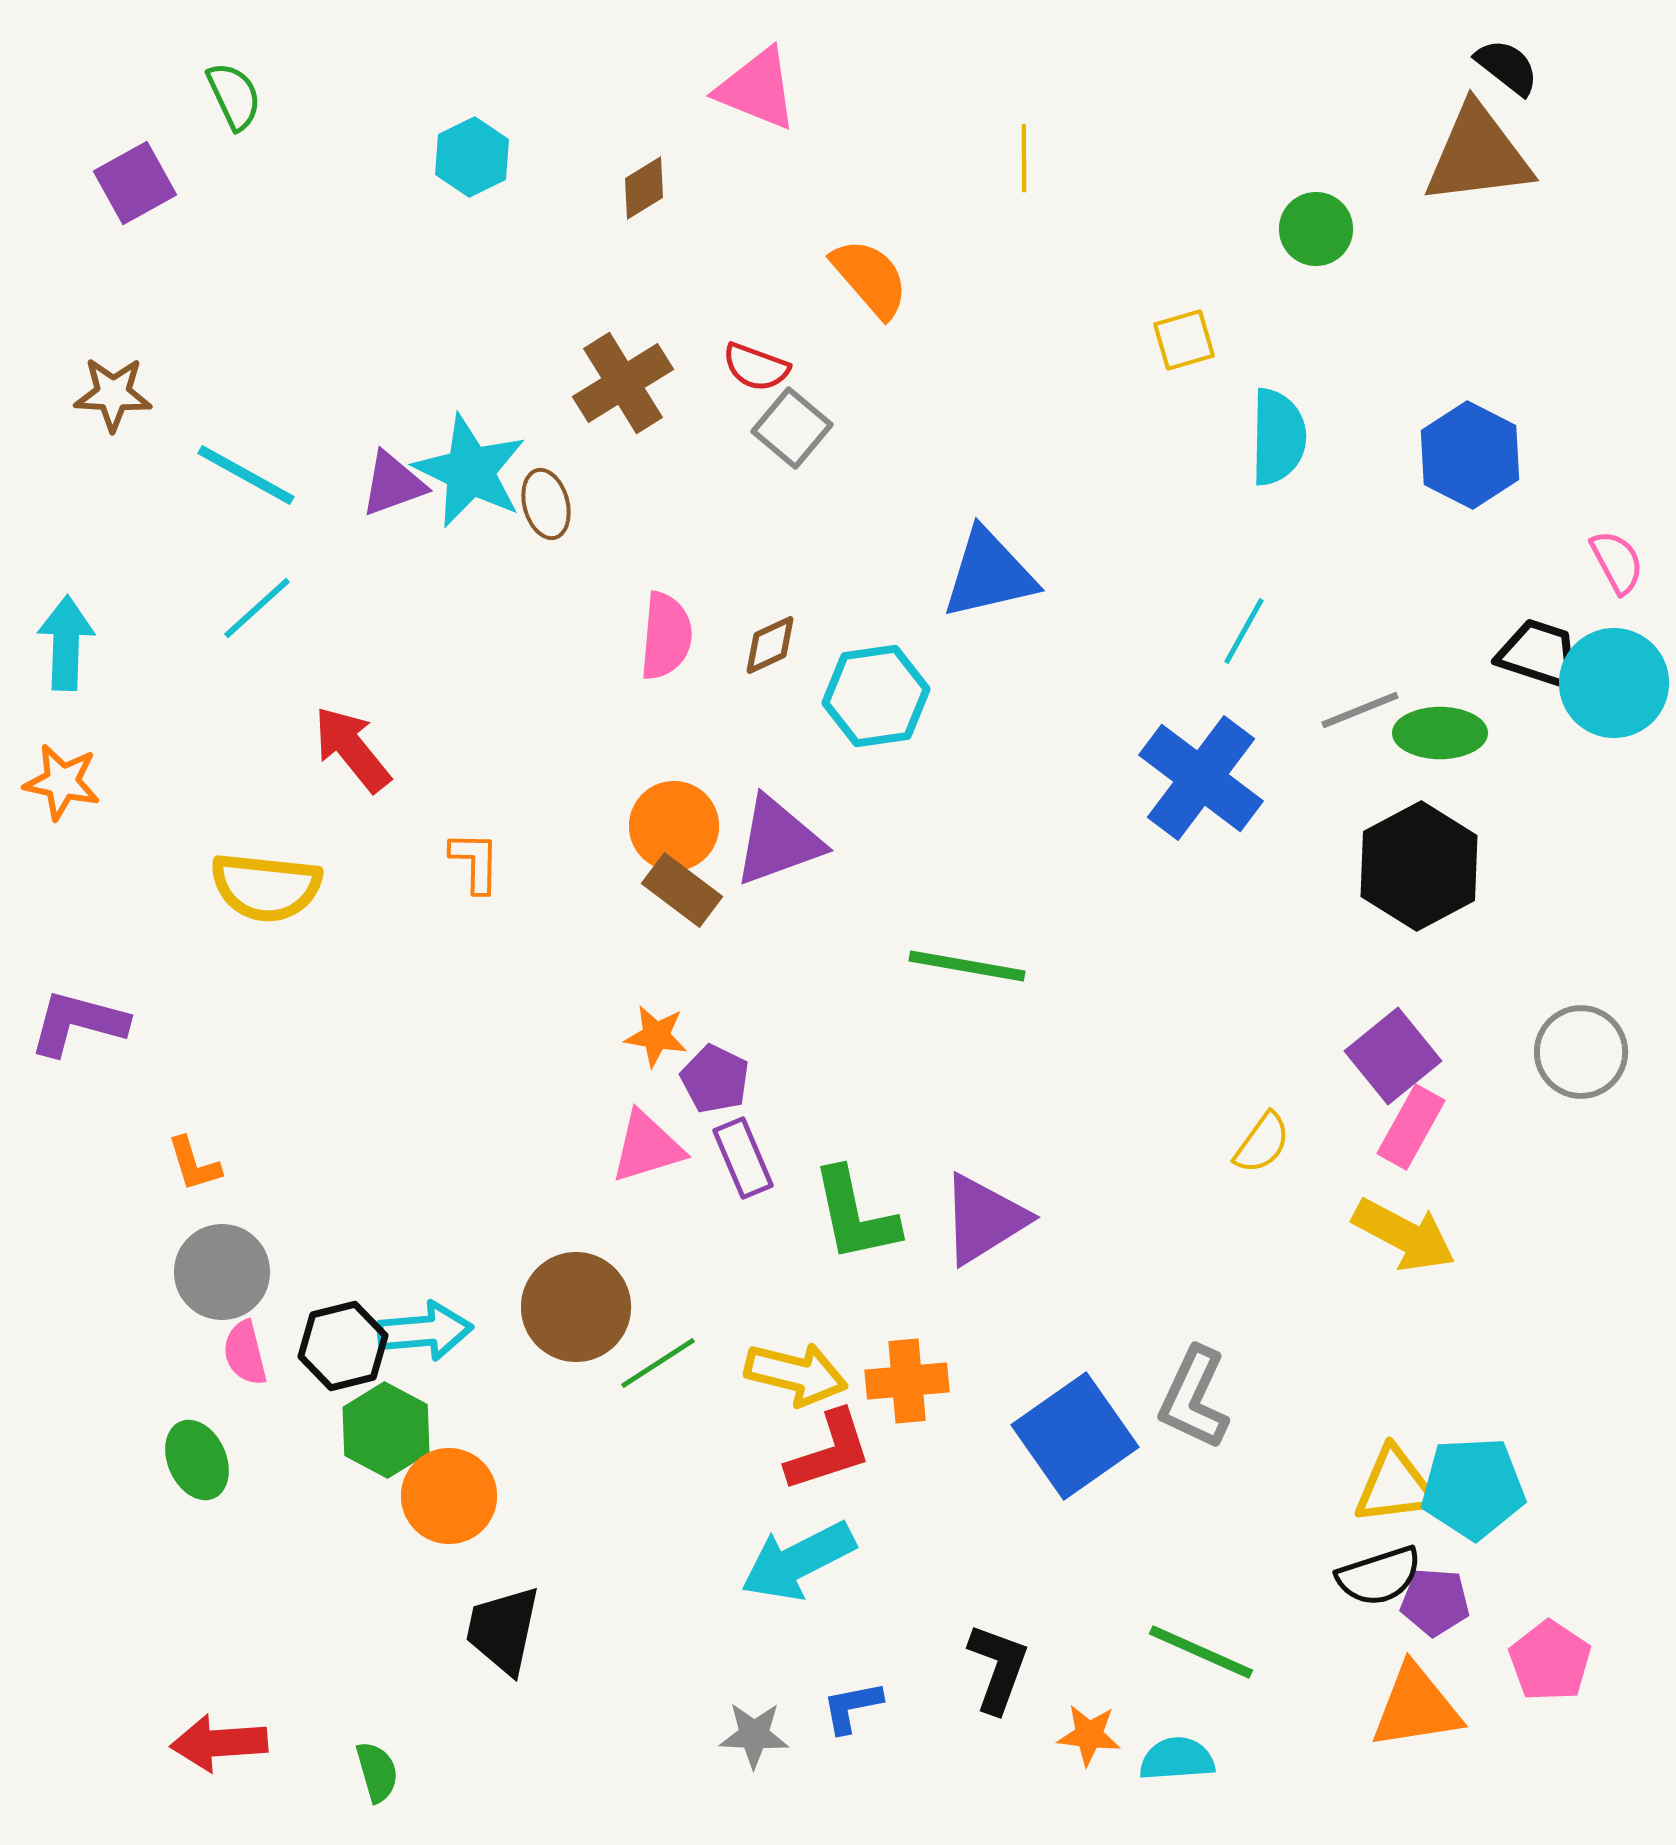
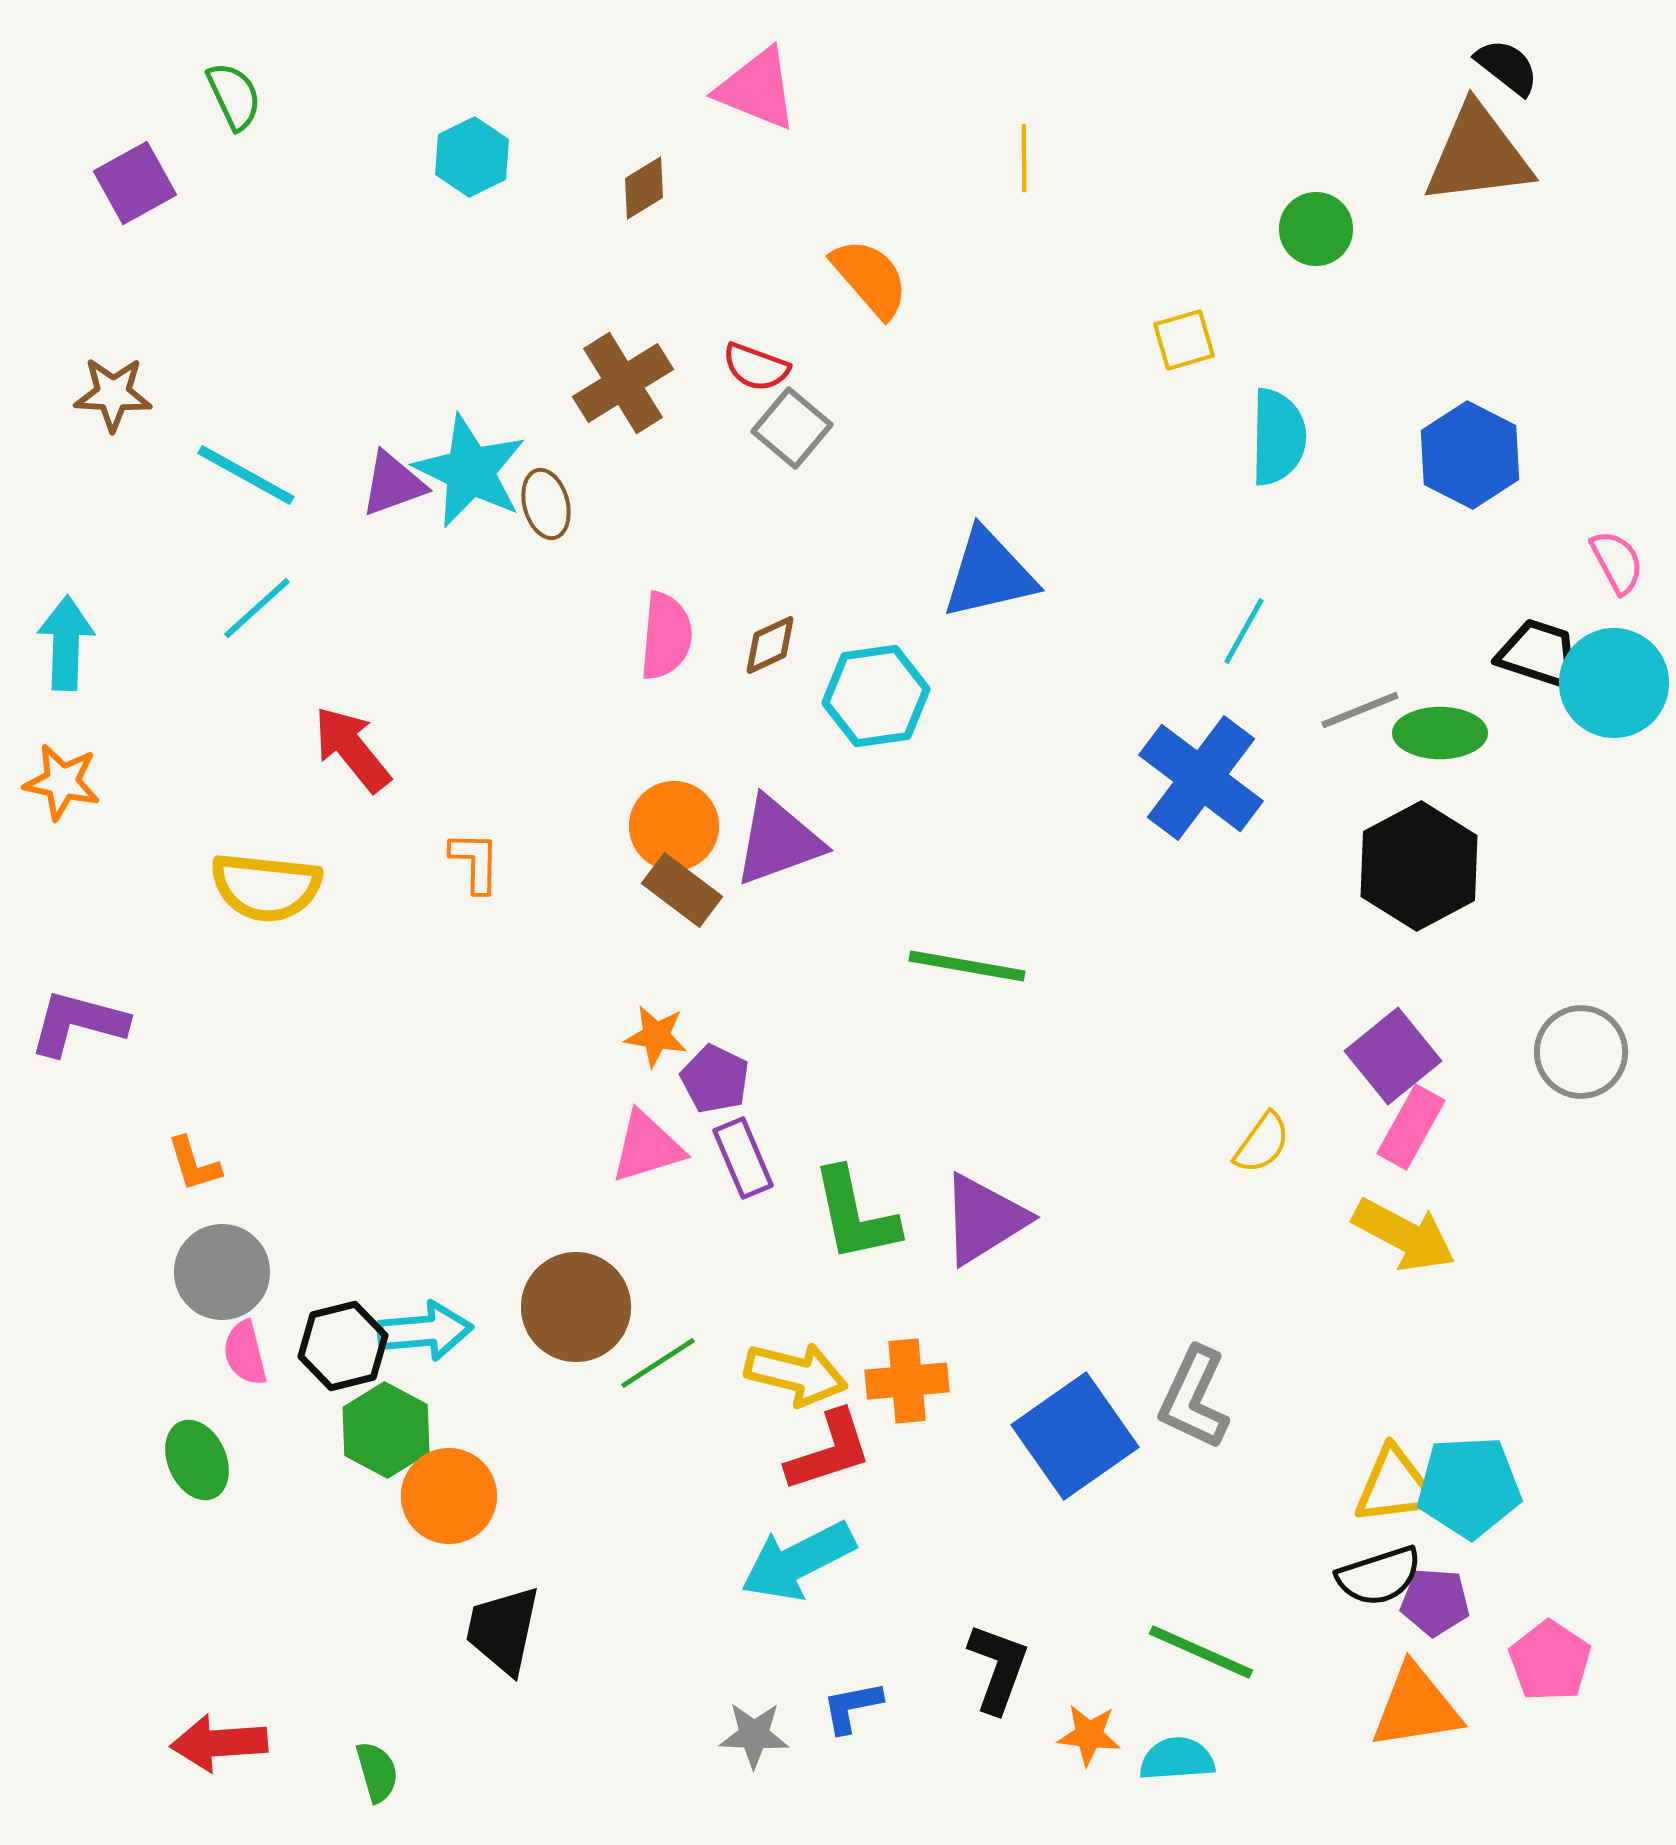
cyan pentagon at (1473, 1488): moved 4 px left, 1 px up
